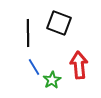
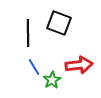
red arrow: rotated 88 degrees clockwise
